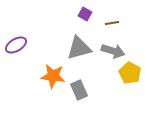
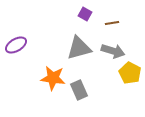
orange star: moved 2 px down
